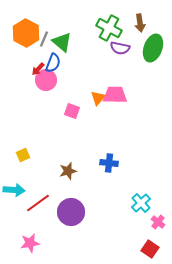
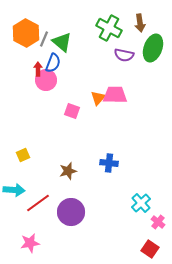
purple semicircle: moved 4 px right, 7 px down
red arrow: rotated 136 degrees clockwise
